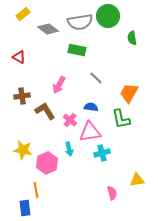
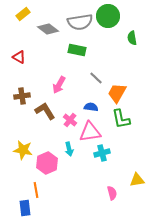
orange trapezoid: moved 12 px left
